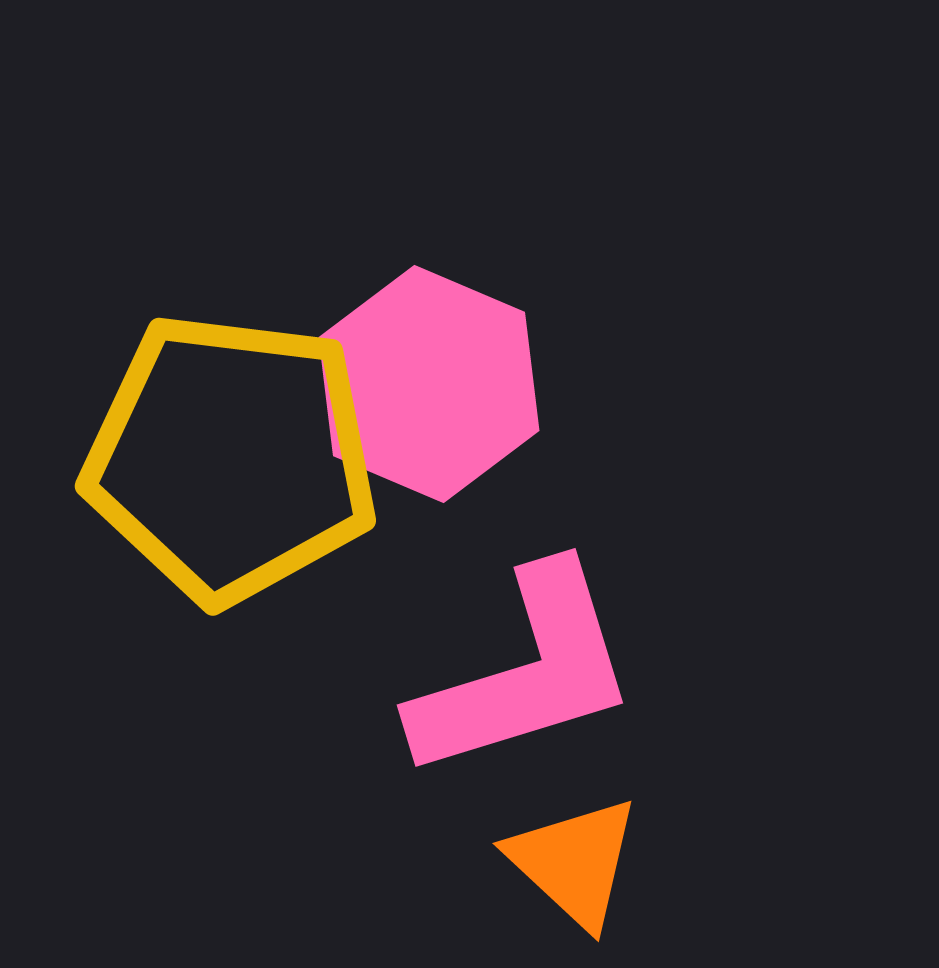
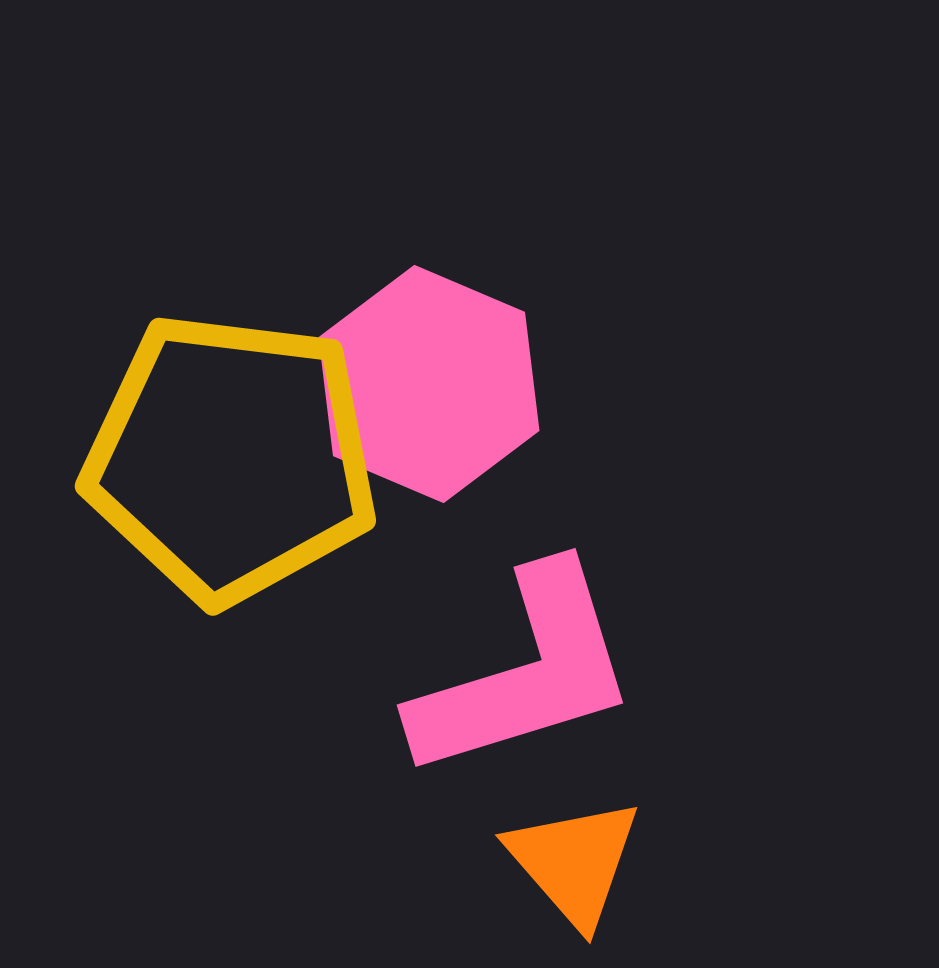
orange triangle: rotated 6 degrees clockwise
